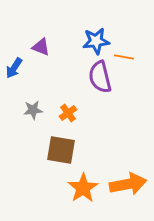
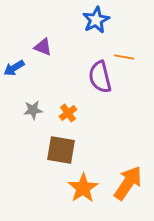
blue star: moved 21 px up; rotated 20 degrees counterclockwise
purple triangle: moved 2 px right
blue arrow: rotated 25 degrees clockwise
orange arrow: moved 1 px up; rotated 45 degrees counterclockwise
